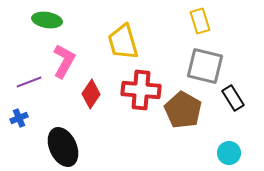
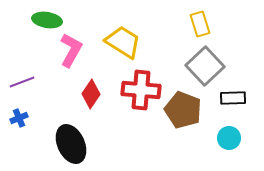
yellow rectangle: moved 3 px down
yellow trapezoid: rotated 138 degrees clockwise
pink L-shape: moved 7 px right, 11 px up
gray square: rotated 33 degrees clockwise
purple line: moved 7 px left
black rectangle: rotated 60 degrees counterclockwise
brown pentagon: rotated 9 degrees counterclockwise
black ellipse: moved 8 px right, 3 px up
cyan circle: moved 15 px up
